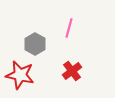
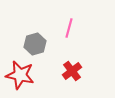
gray hexagon: rotated 15 degrees clockwise
